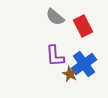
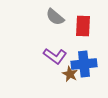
red rectangle: rotated 30 degrees clockwise
purple L-shape: rotated 50 degrees counterclockwise
blue cross: rotated 30 degrees clockwise
